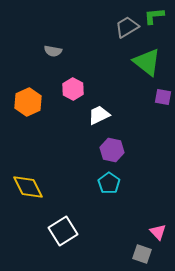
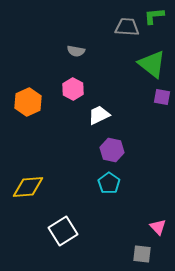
gray trapezoid: rotated 35 degrees clockwise
gray semicircle: moved 23 px right
green triangle: moved 5 px right, 2 px down
purple square: moved 1 px left
yellow diamond: rotated 68 degrees counterclockwise
pink triangle: moved 5 px up
gray square: rotated 12 degrees counterclockwise
